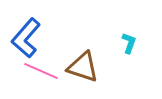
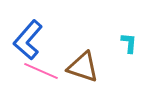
blue L-shape: moved 2 px right, 2 px down
cyan L-shape: rotated 15 degrees counterclockwise
